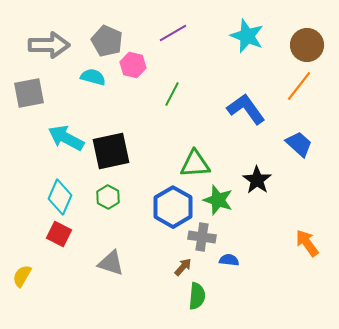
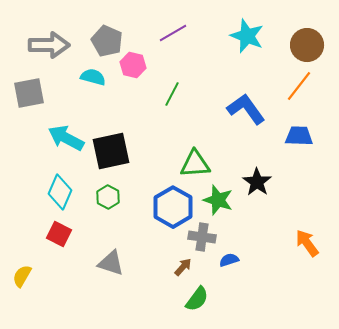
blue trapezoid: moved 8 px up; rotated 40 degrees counterclockwise
black star: moved 2 px down
cyan diamond: moved 5 px up
blue semicircle: rotated 24 degrees counterclockwise
green semicircle: moved 3 px down; rotated 32 degrees clockwise
